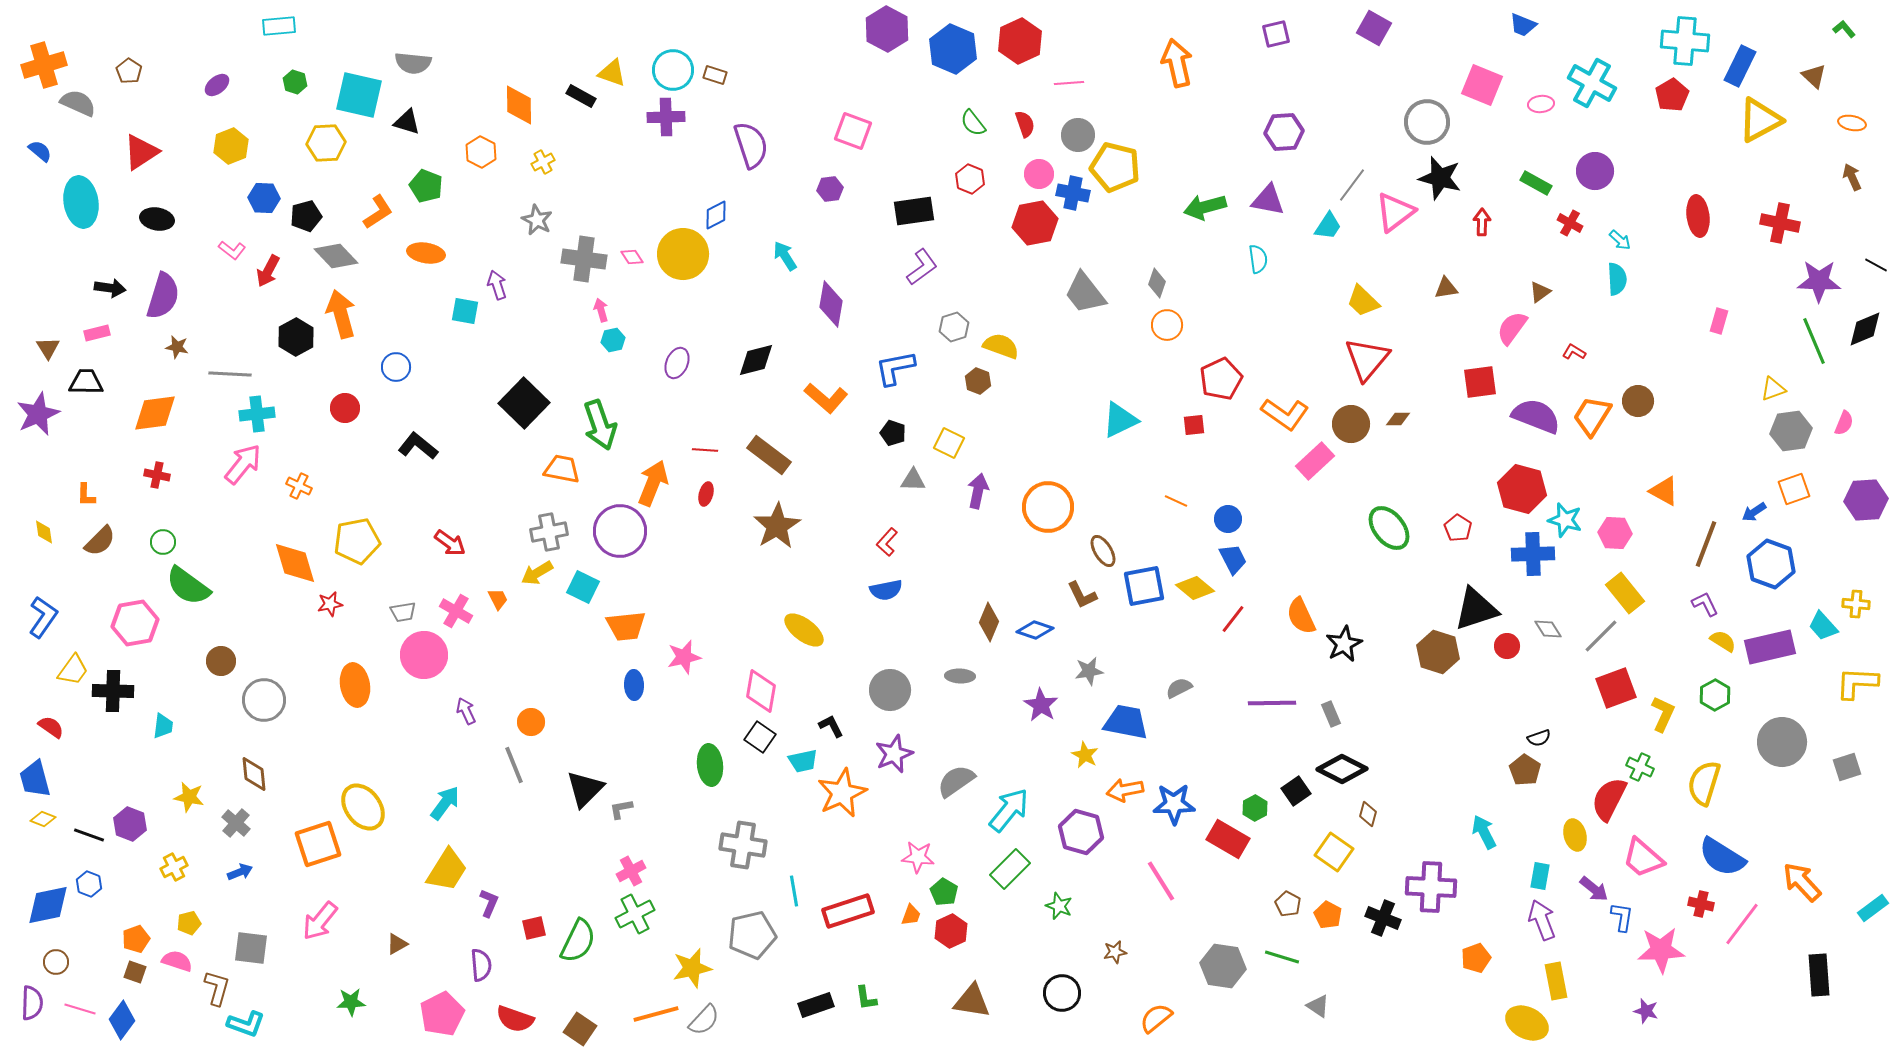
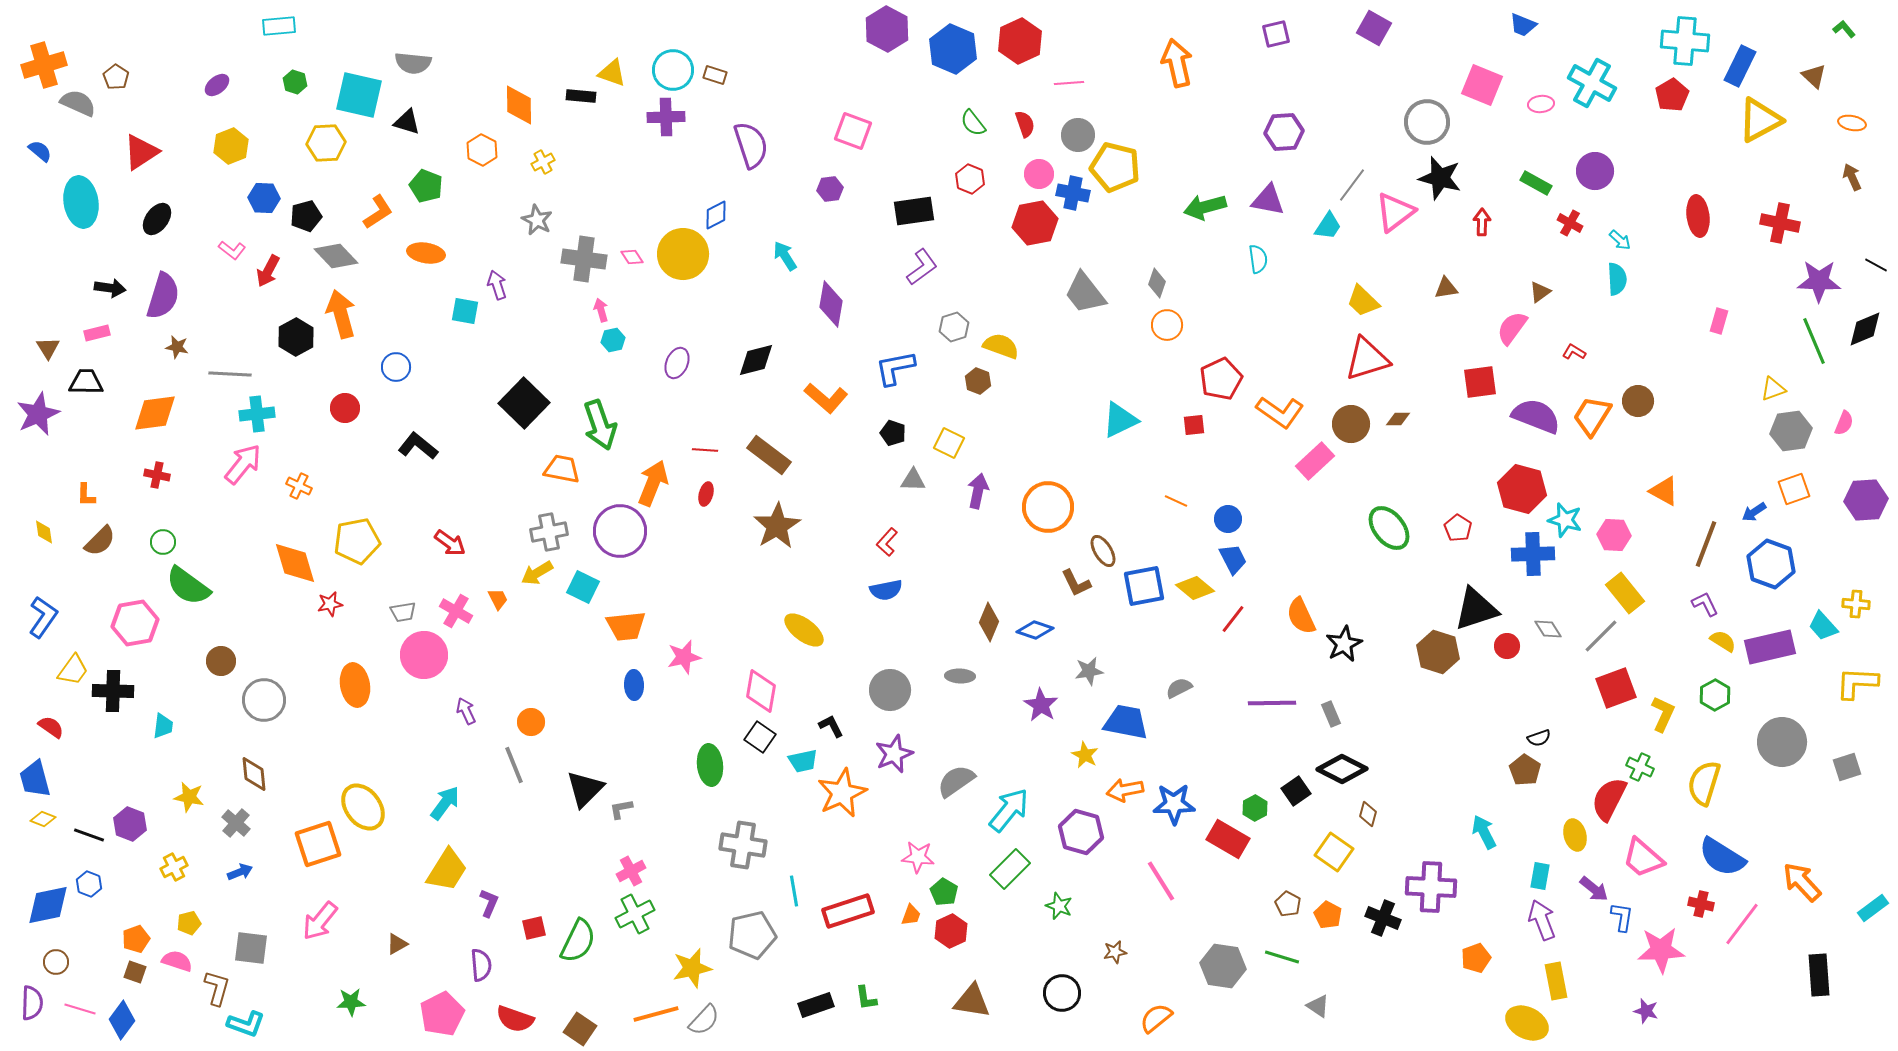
brown pentagon at (129, 71): moved 13 px left, 6 px down
black rectangle at (581, 96): rotated 24 degrees counterclockwise
orange hexagon at (481, 152): moved 1 px right, 2 px up
black ellipse at (157, 219): rotated 64 degrees counterclockwise
red triangle at (1367, 359): rotated 33 degrees clockwise
orange L-shape at (1285, 414): moved 5 px left, 2 px up
pink hexagon at (1615, 533): moved 1 px left, 2 px down
brown L-shape at (1082, 595): moved 6 px left, 12 px up
